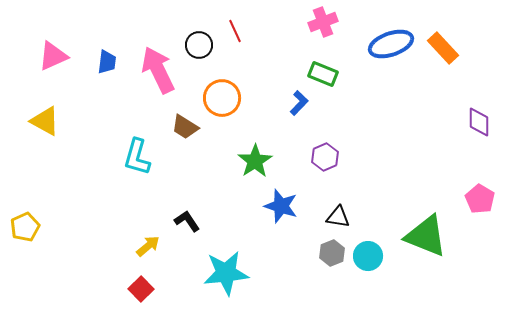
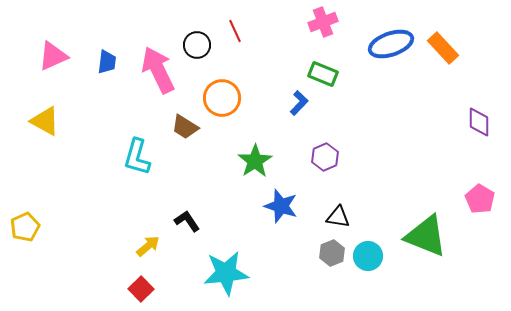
black circle: moved 2 px left
